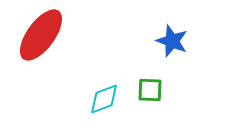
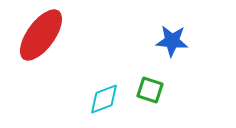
blue star: rotated 16 degrees counterclockwise
green square: rotated 16 degrees clockwise
